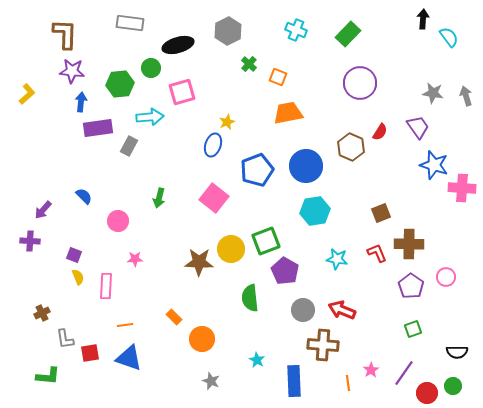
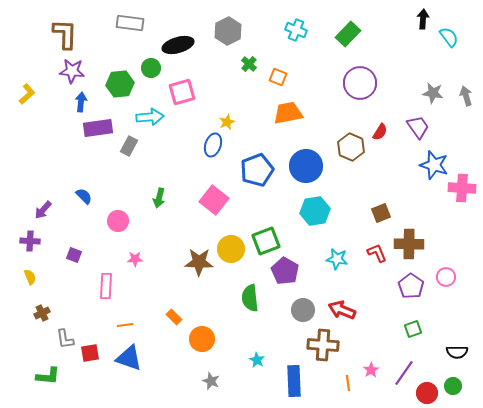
pink square at (214, 198): moved 2 px down
yellow semicircle at (78, 277): moved 48 px left
